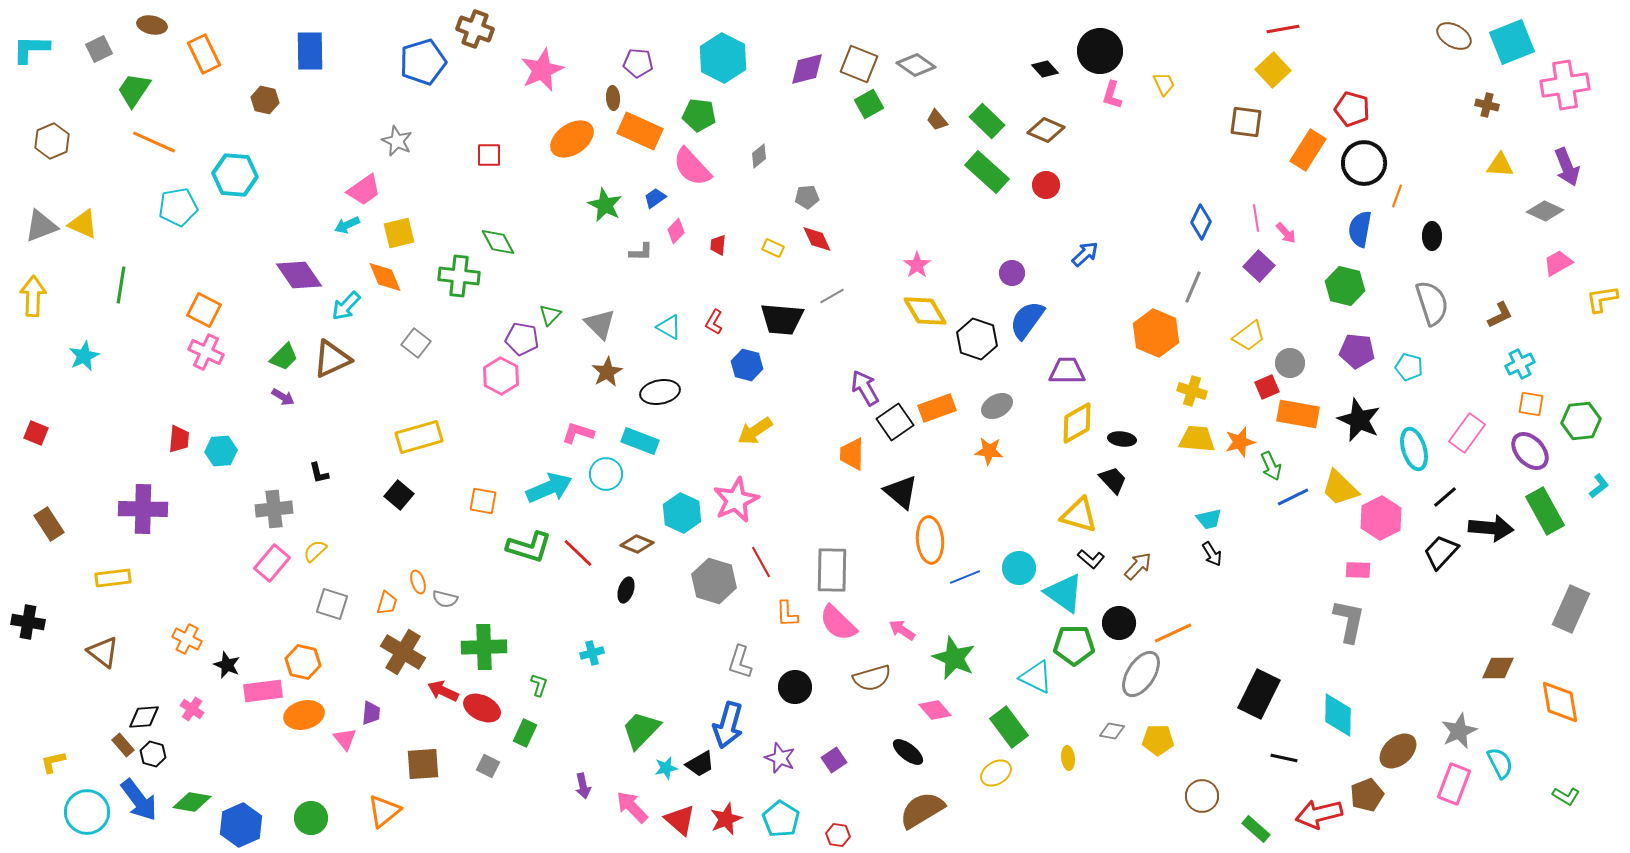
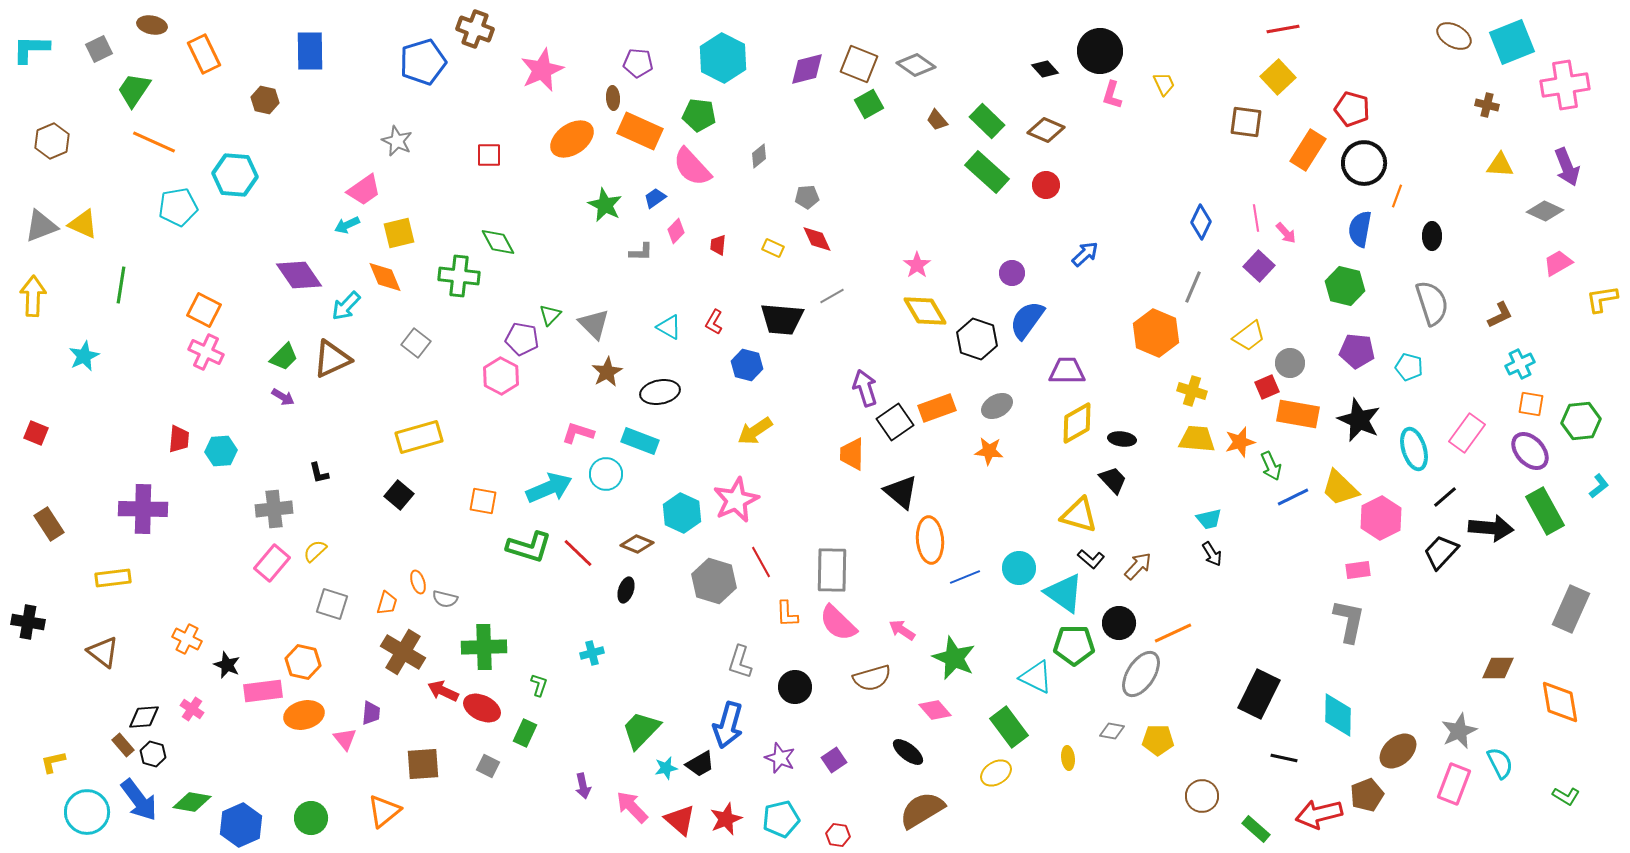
yellow square at (1273, 70): moved 5 px right, 7 px down
gray triangle at (600, 324): moved 6 px left
purple arrow at (865, 388): rotated 12 degrees clockwise
pink rectangle at (1358, 570): rotated 10 degrees counterclockwise
cyan pentagon at (781, 819): rotated 27 degrees clockwise
